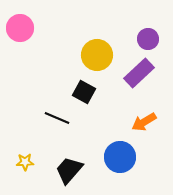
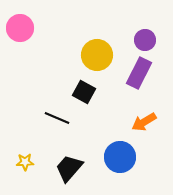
purple circle: moved 3 px left, 1 px down
purple rectangle: rotated 20 degrees counterclockwise
black trapezoid: moved 2 px up
